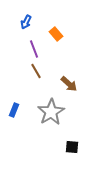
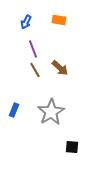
orange rectangle: moved 3 px right, 14 px up; rotated 40 degrees counterclockwise
purple line: moved 1 px left
brown line: moved 1 px left, 1 px up
brown arrow: moved 9 px left, 16 px up
